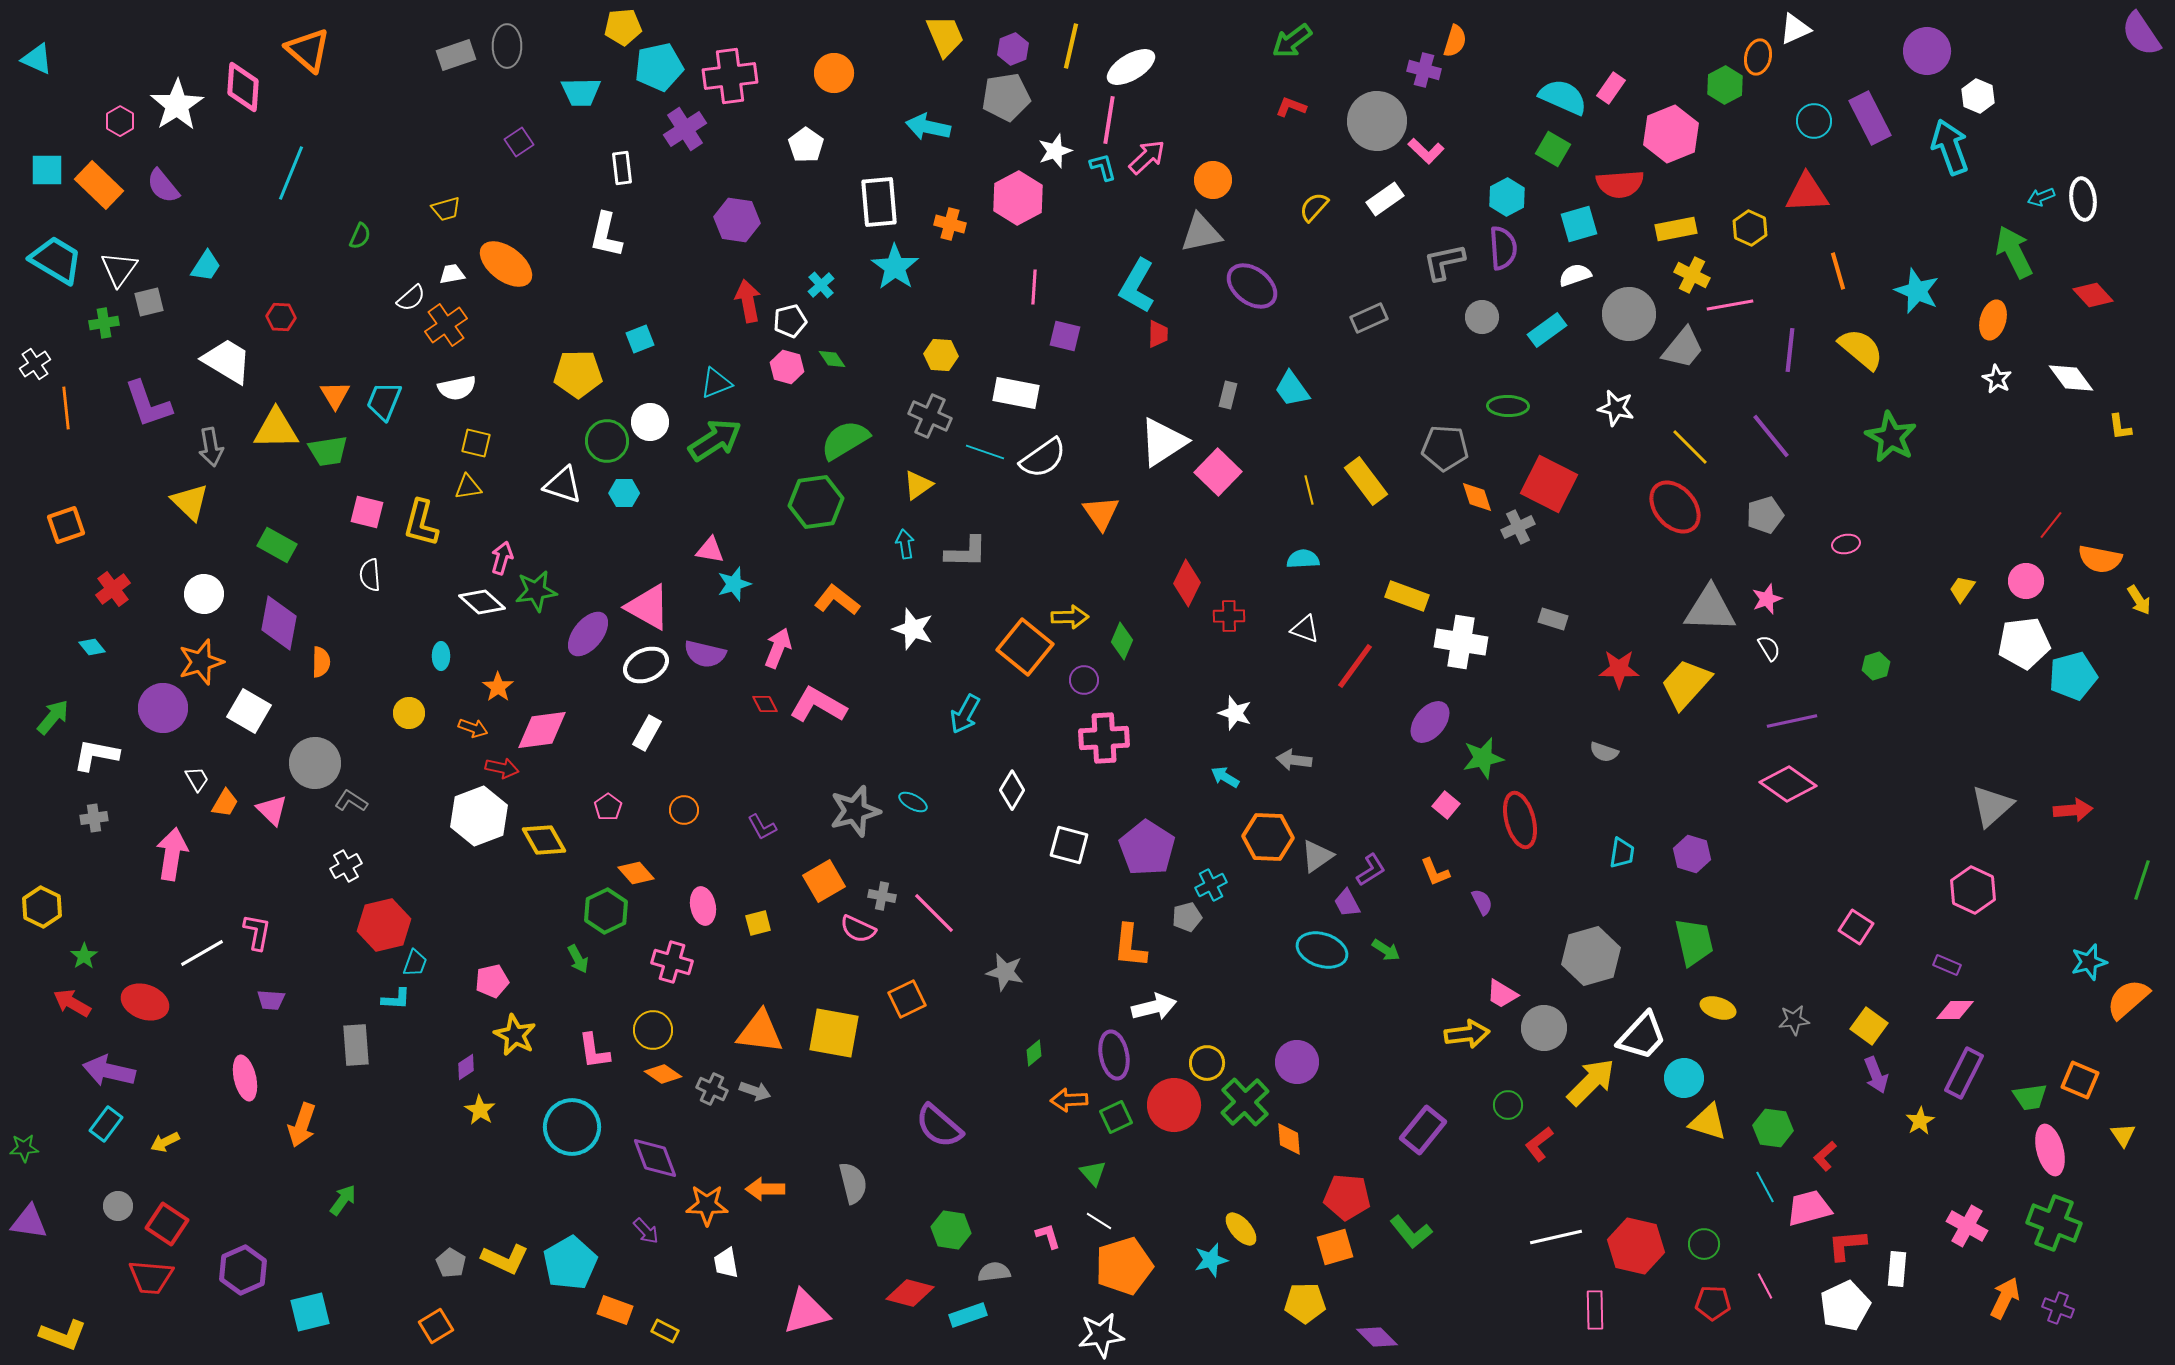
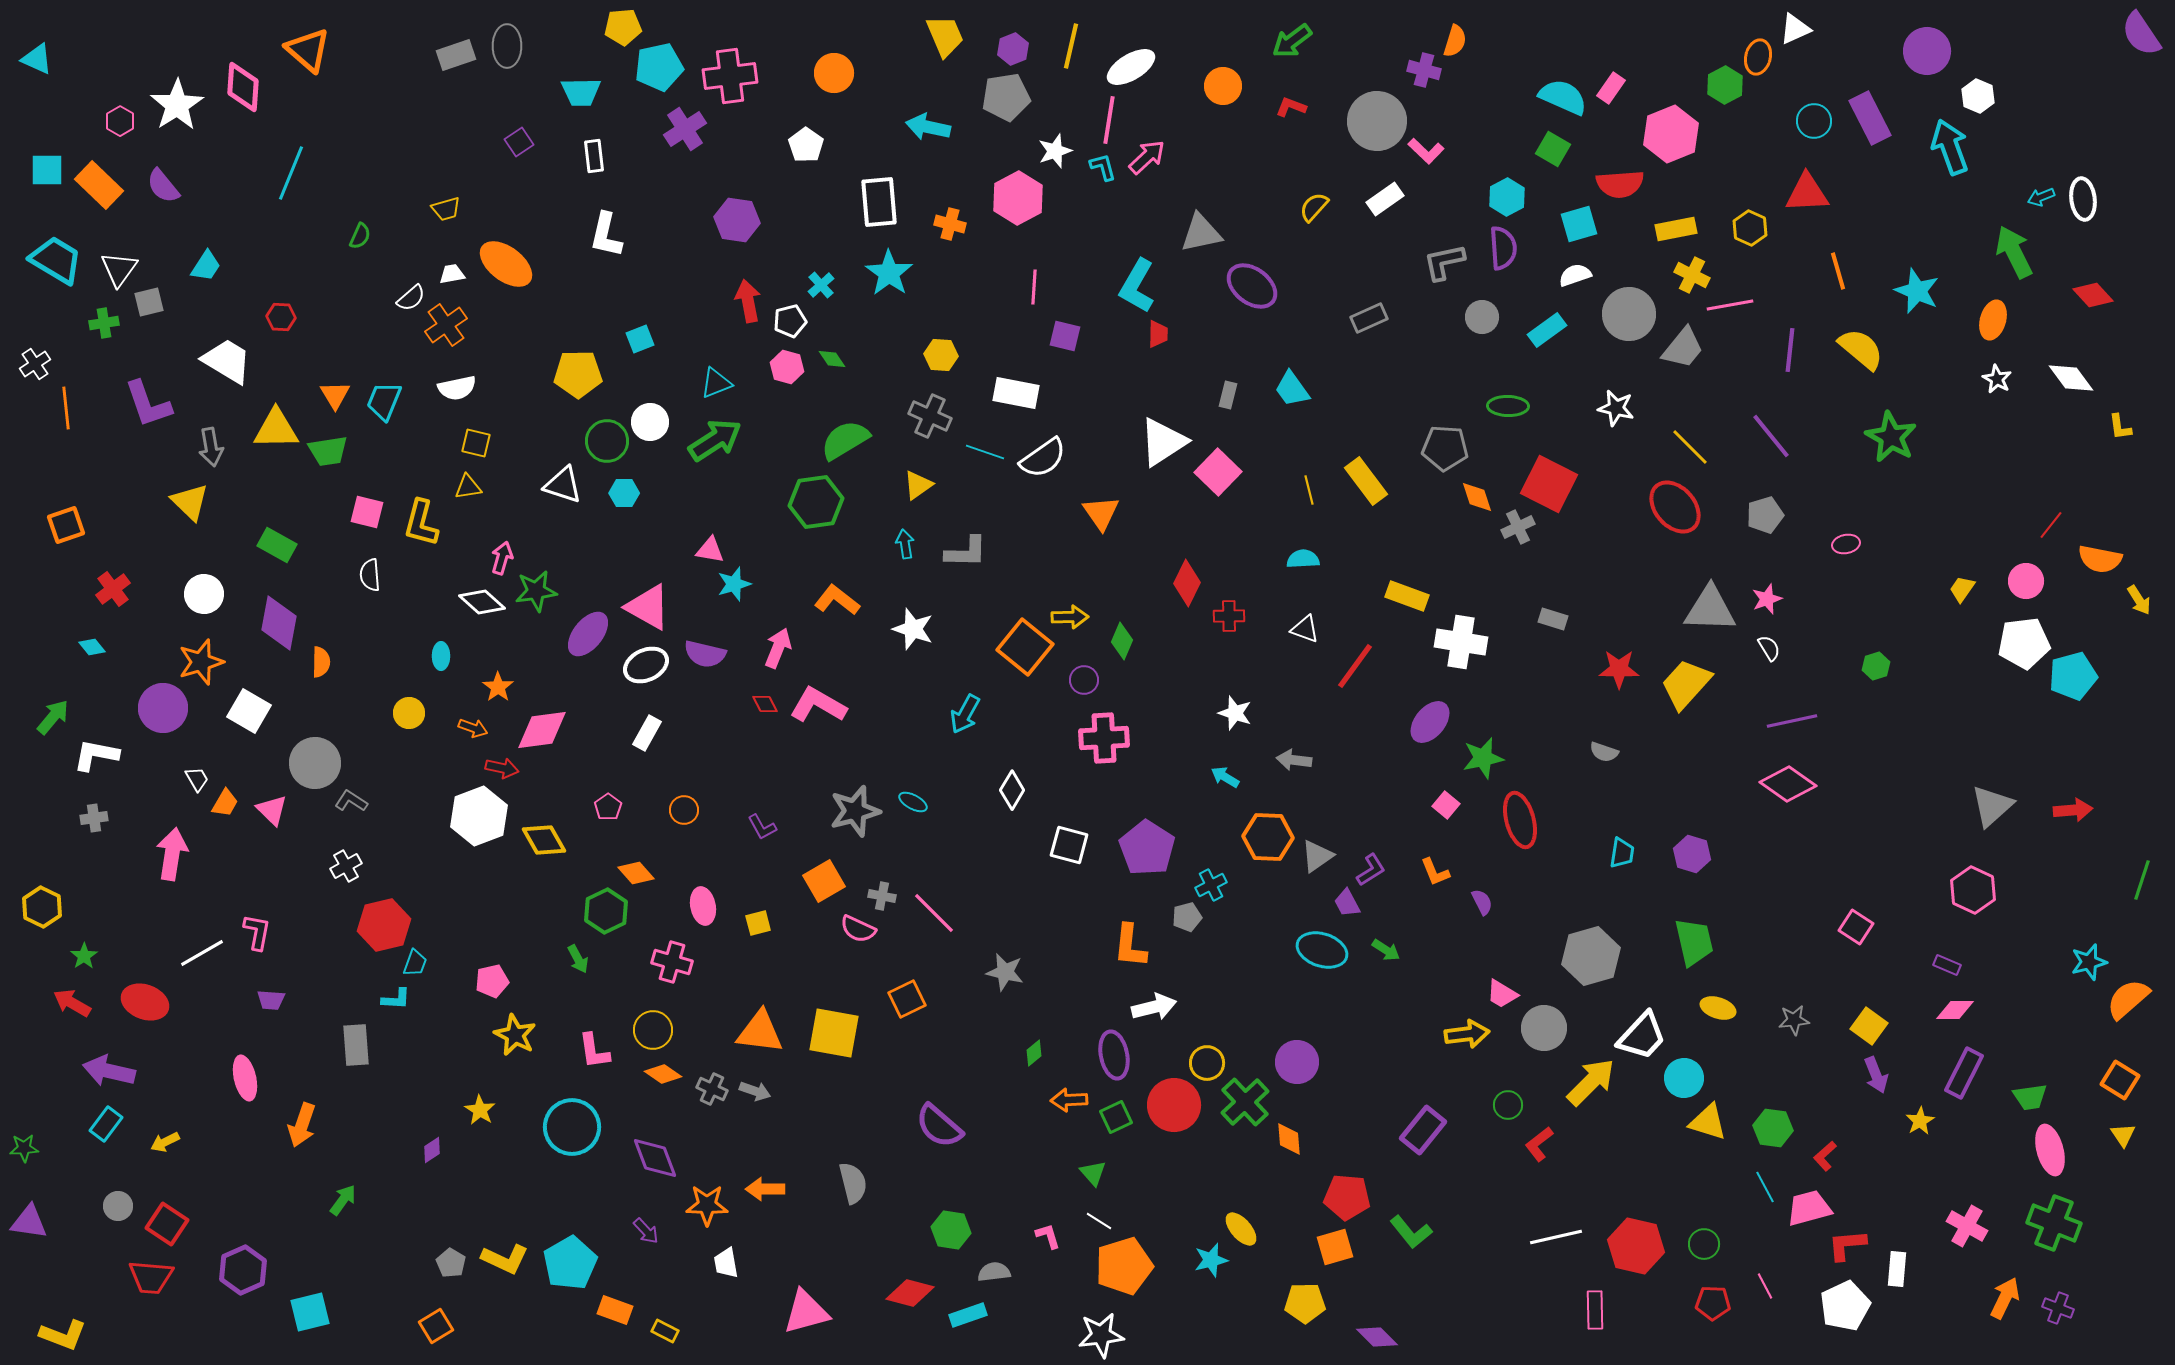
white rectangle at (622, 168): moved 28 px left, 12 px up
orange circle at (1213, 180): moved 10 px right, 94 px up
cyan star at (895, 267): moved 6 px left, 6 px down
purple diamond at (466, 1067): moved 34 px left, 83 px down
orange square at (2080, 1080): moved 40 px right; rotated 9 degrees clockwise
